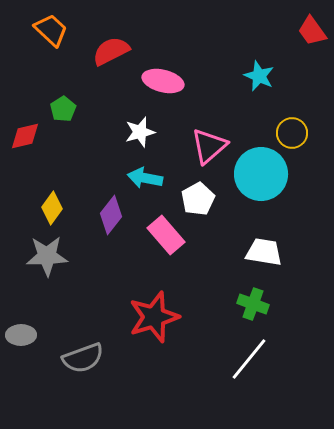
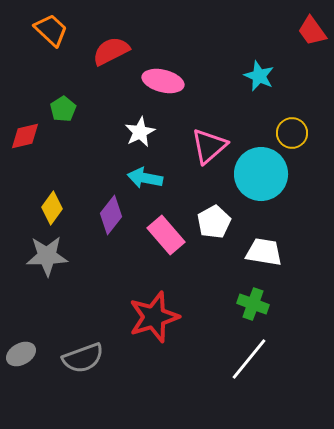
white star: rotated 12 degrees counterclockwise
white pentagon: moved 16 px right, 23 px down
gray ellipse: moved 19 px down; rotated 28 degrees counterclockwise
